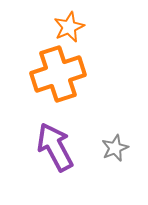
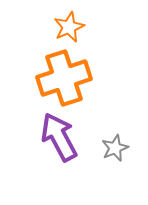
orange cross: moved 6 px right, 4 px down
purple arrow: moved 4 px right, 10 px up
